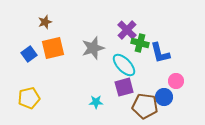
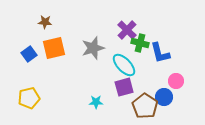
brown star: rotated 24 degrees clockwise
orange square: moved 1 px right
brown pentagon: rotated 25 degrees clockwise
